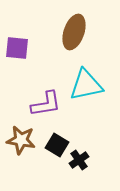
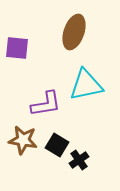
brown star: moved 2 px right
